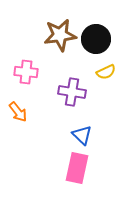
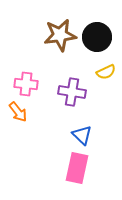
black circle: moved 1 px right, 2 px up
pink cross: moved 12 px down
